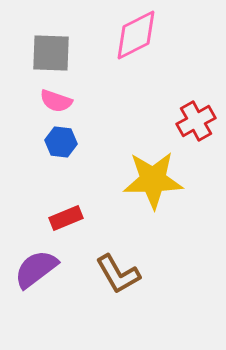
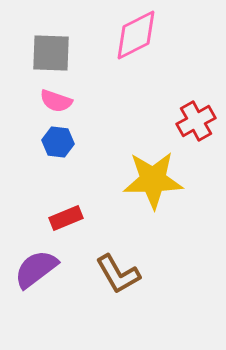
blue hexagon: moved 3 px left
